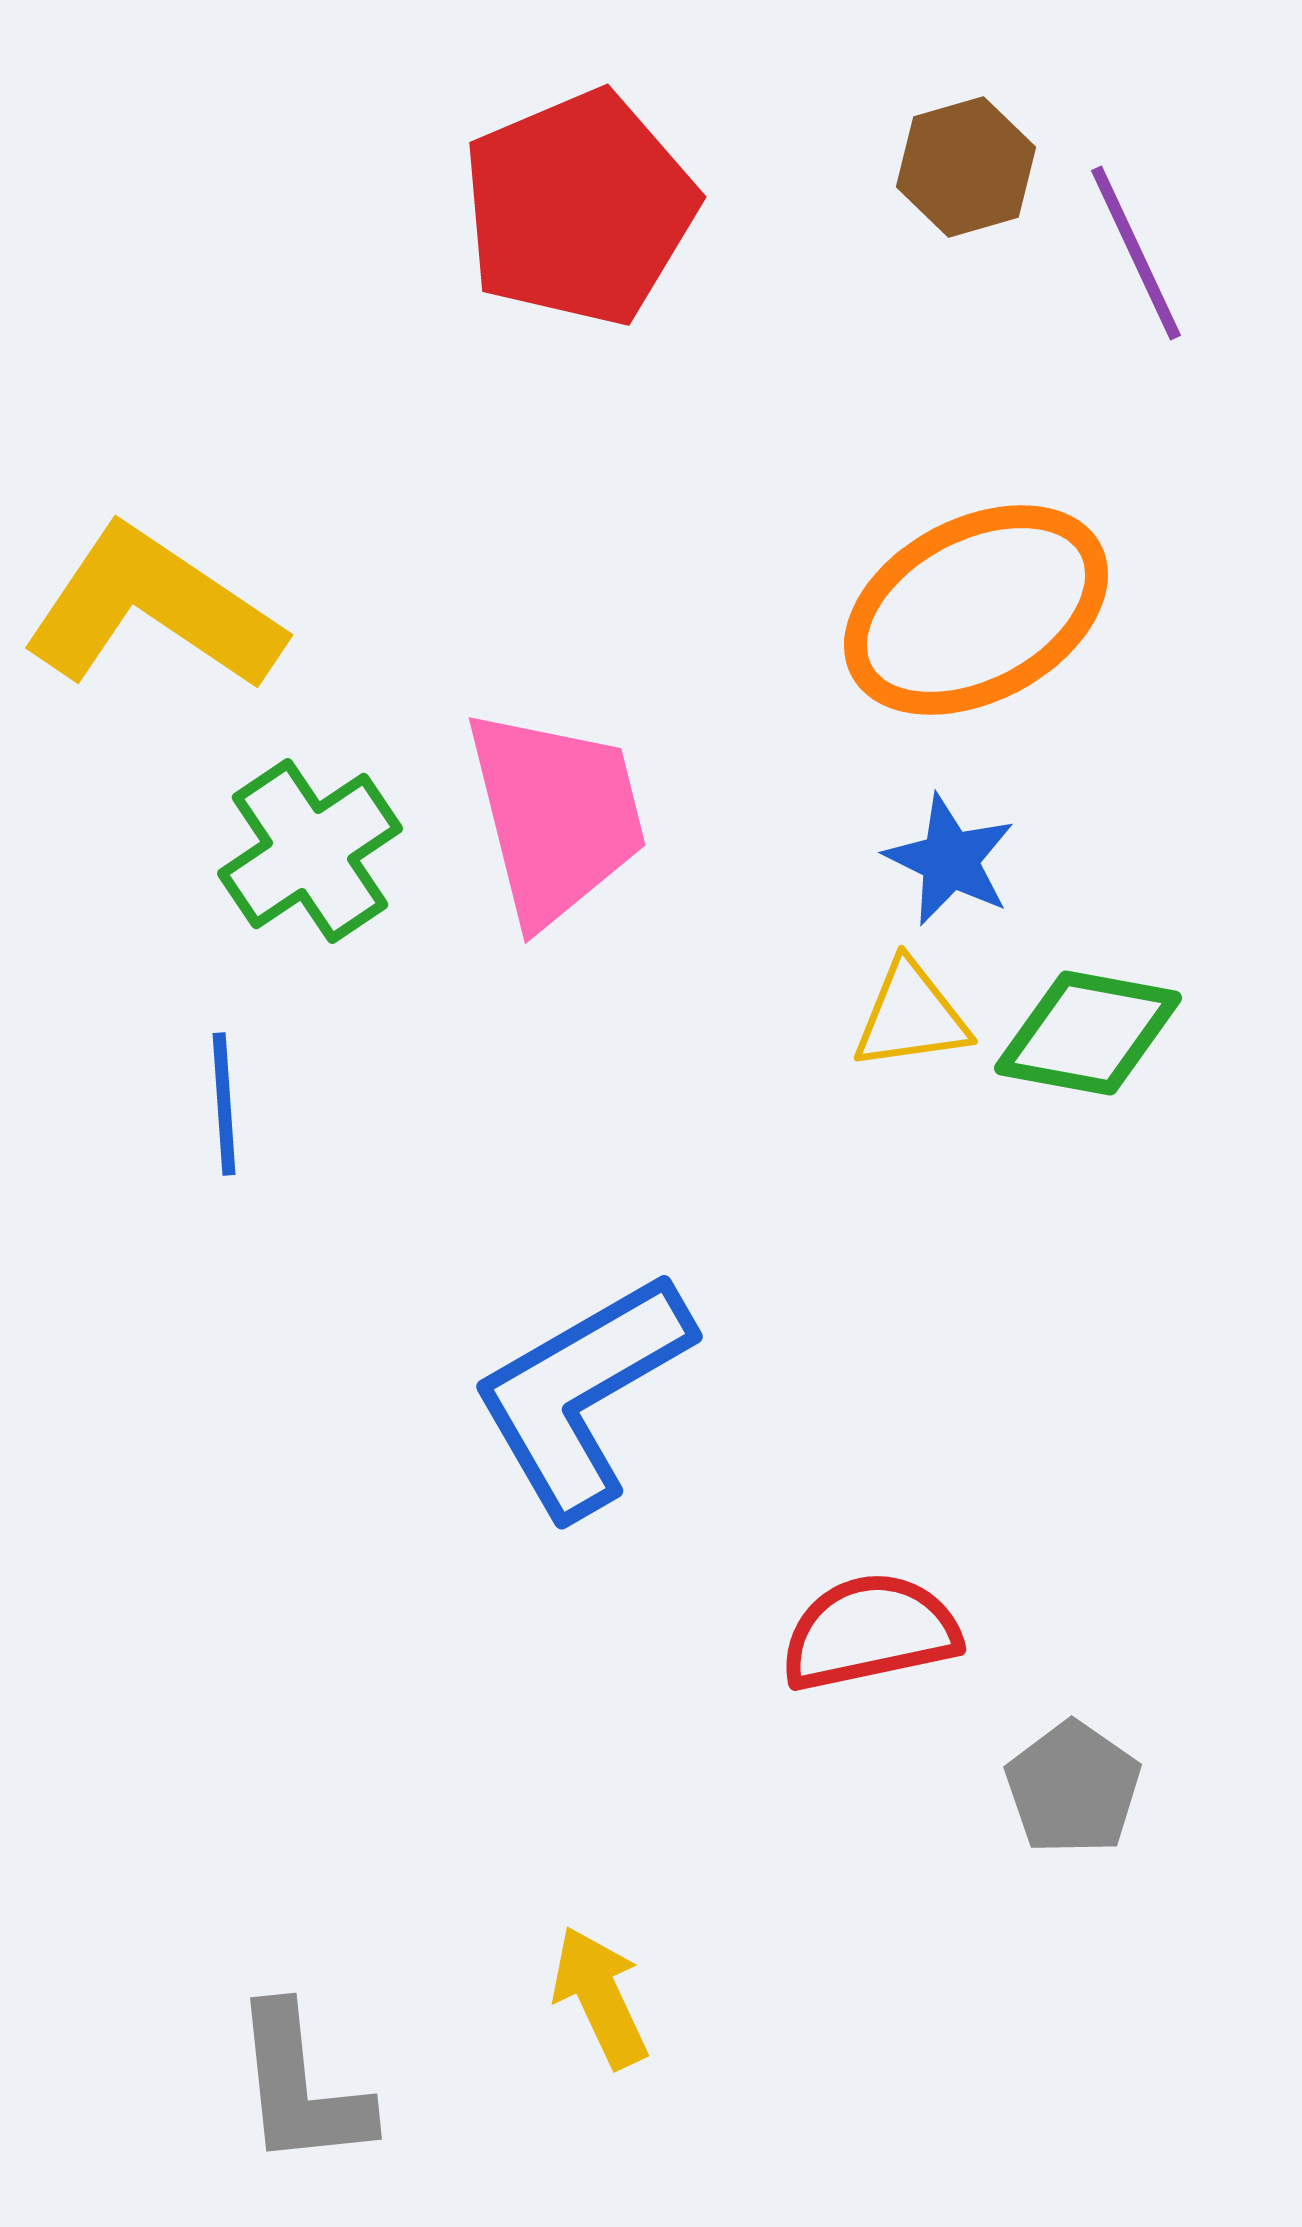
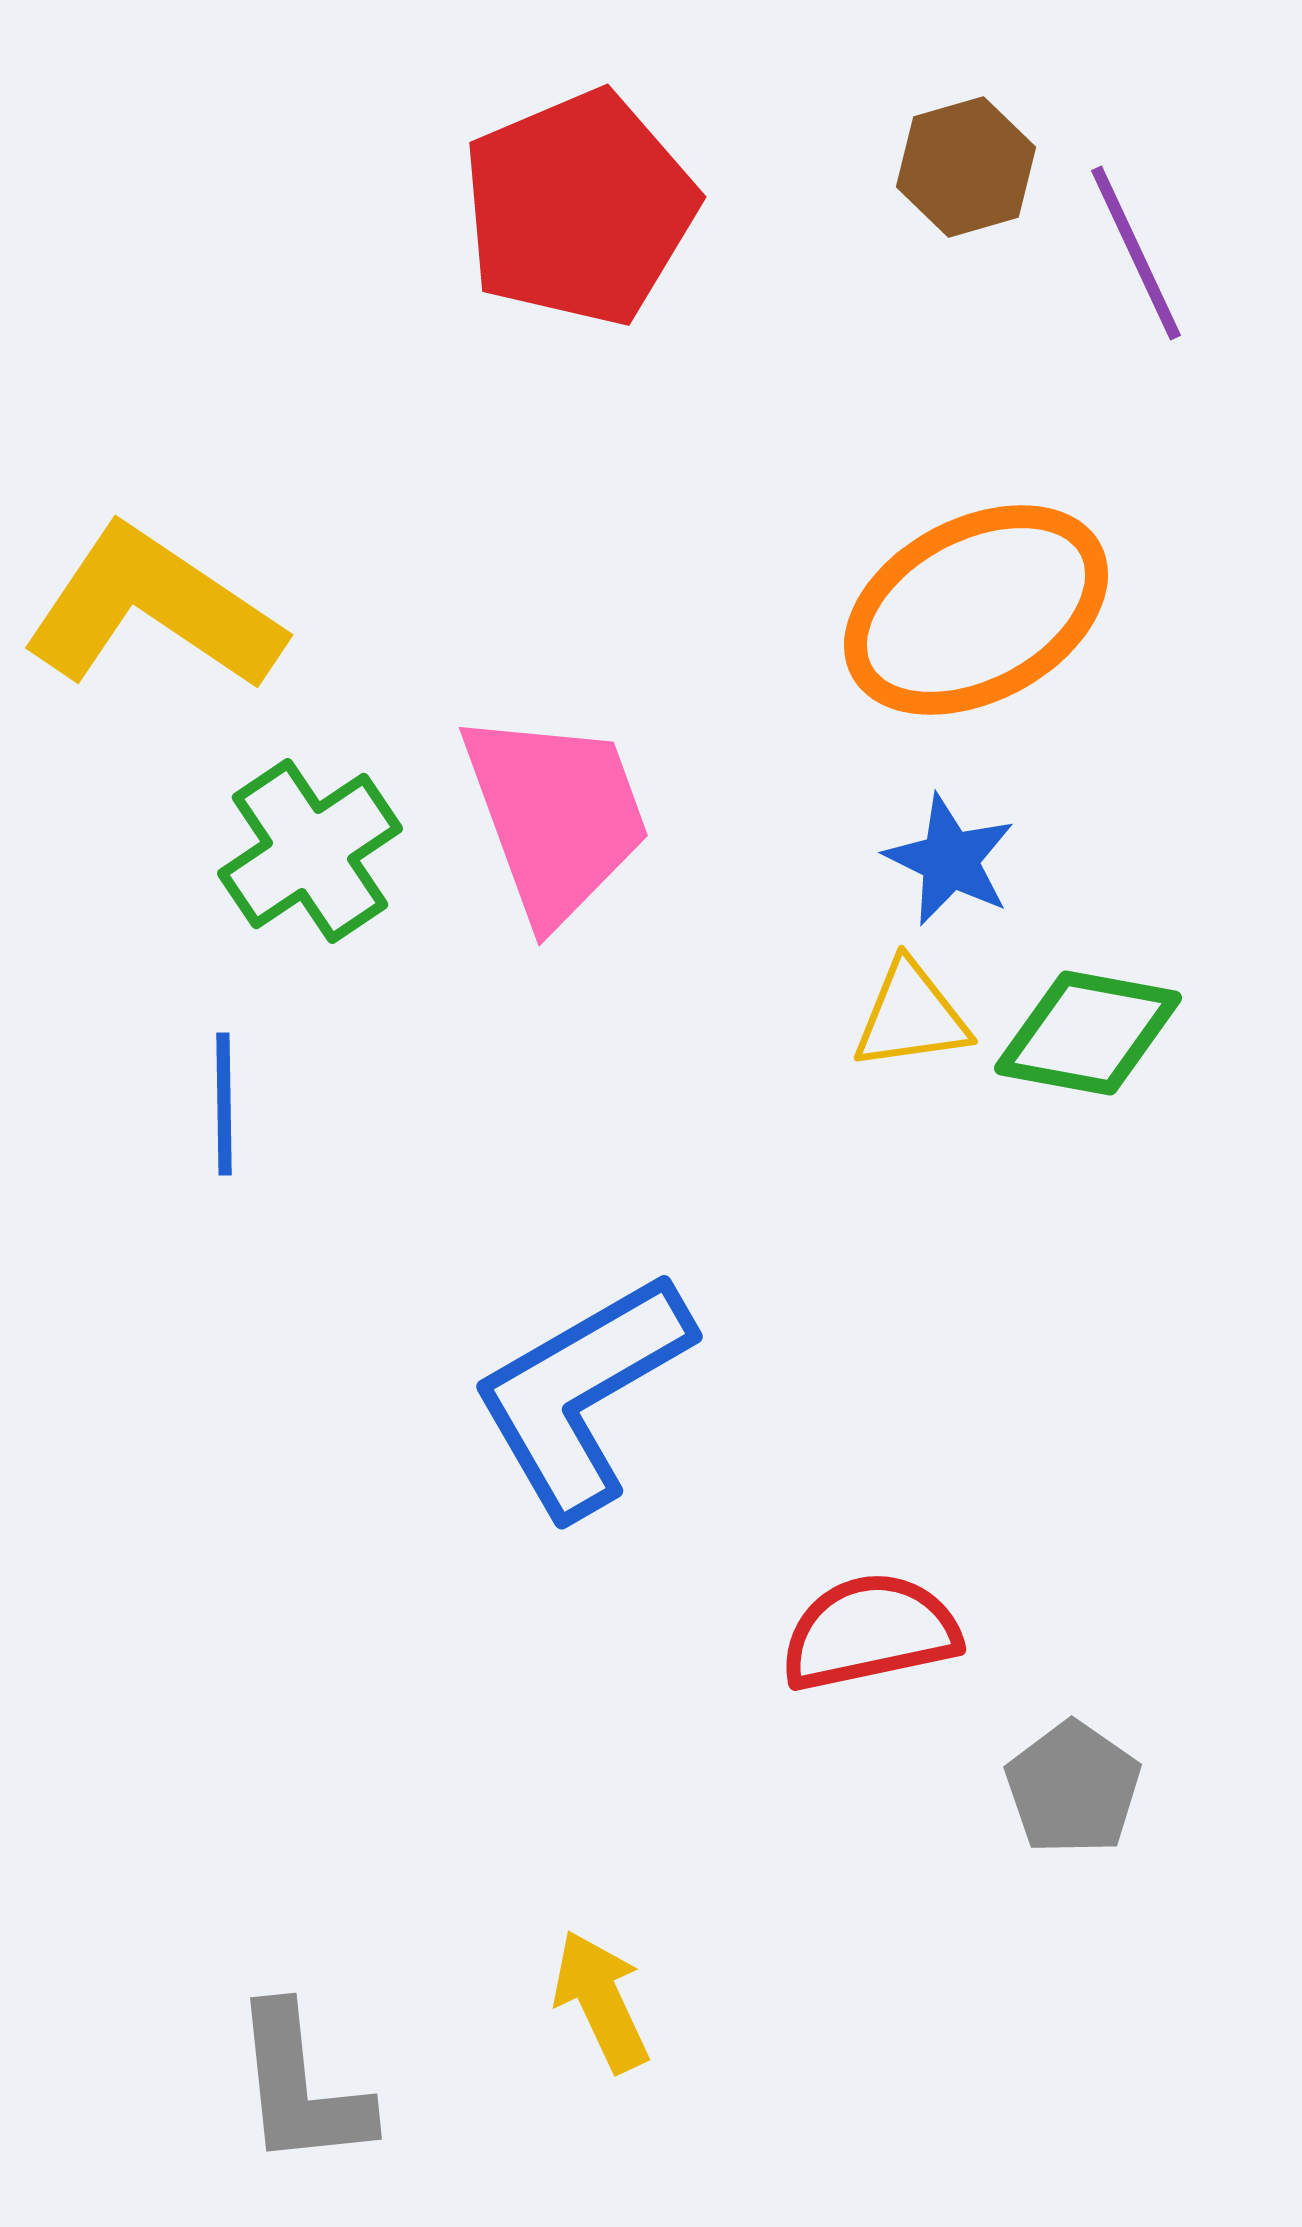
pink trapezoid: rotated 6 degrees counterclockwise
blue line: rotated 3 degrees clockwise
yellow arrow: moved 1 px right, 4 px down
